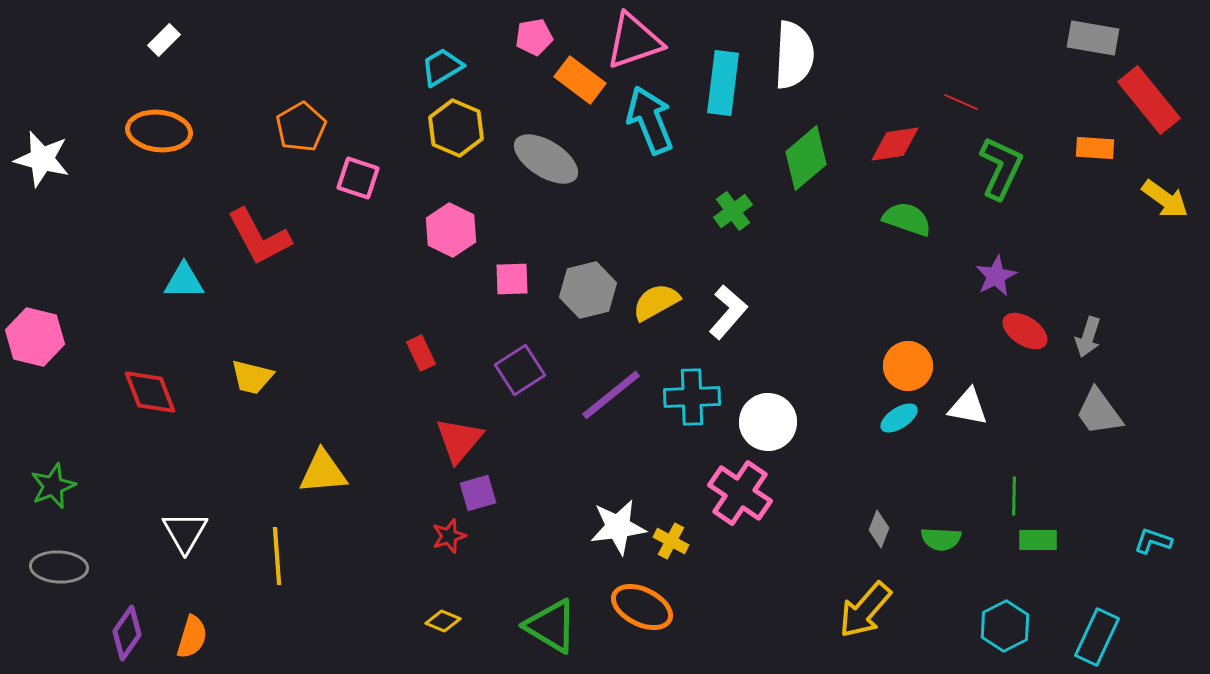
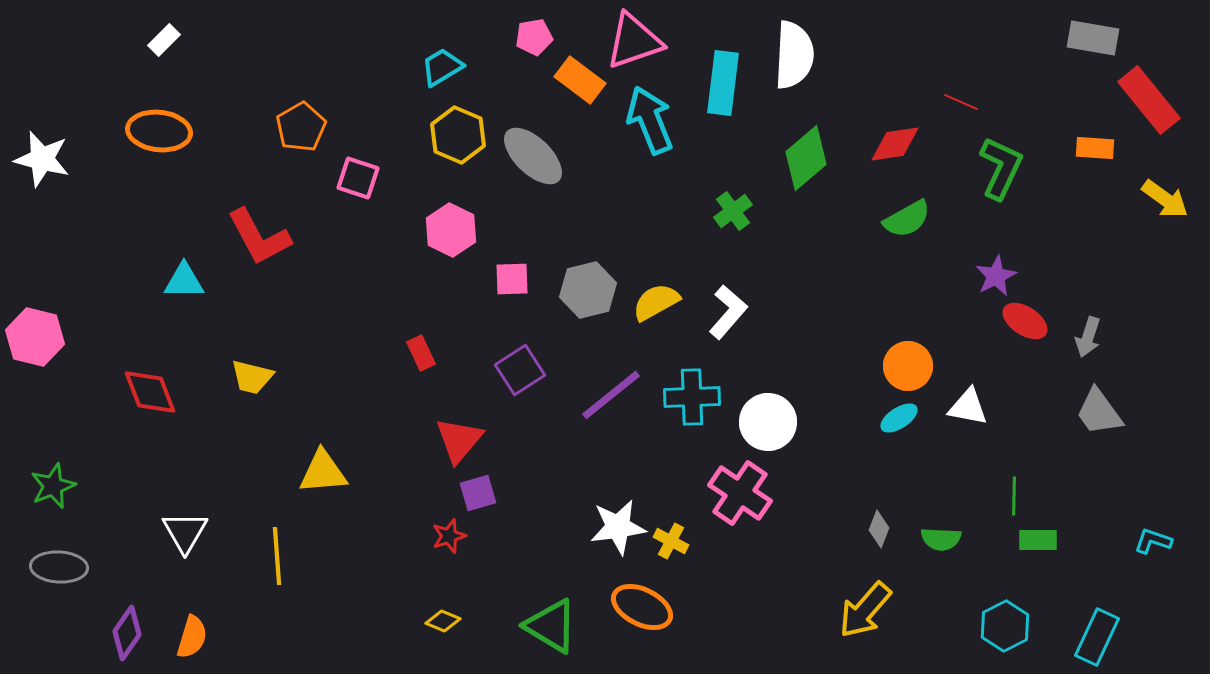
yellow hexagon at (456, 128): moved 2 px right, 7 px down
gray ellipse at (546, 159): moved 13 px left, 3 px up; rotated 12 degrees clockwise
green semicircle at (907, 219): rotated 132 degrees clockwise
red ellipse at (1025, 331): moved 10 px up
